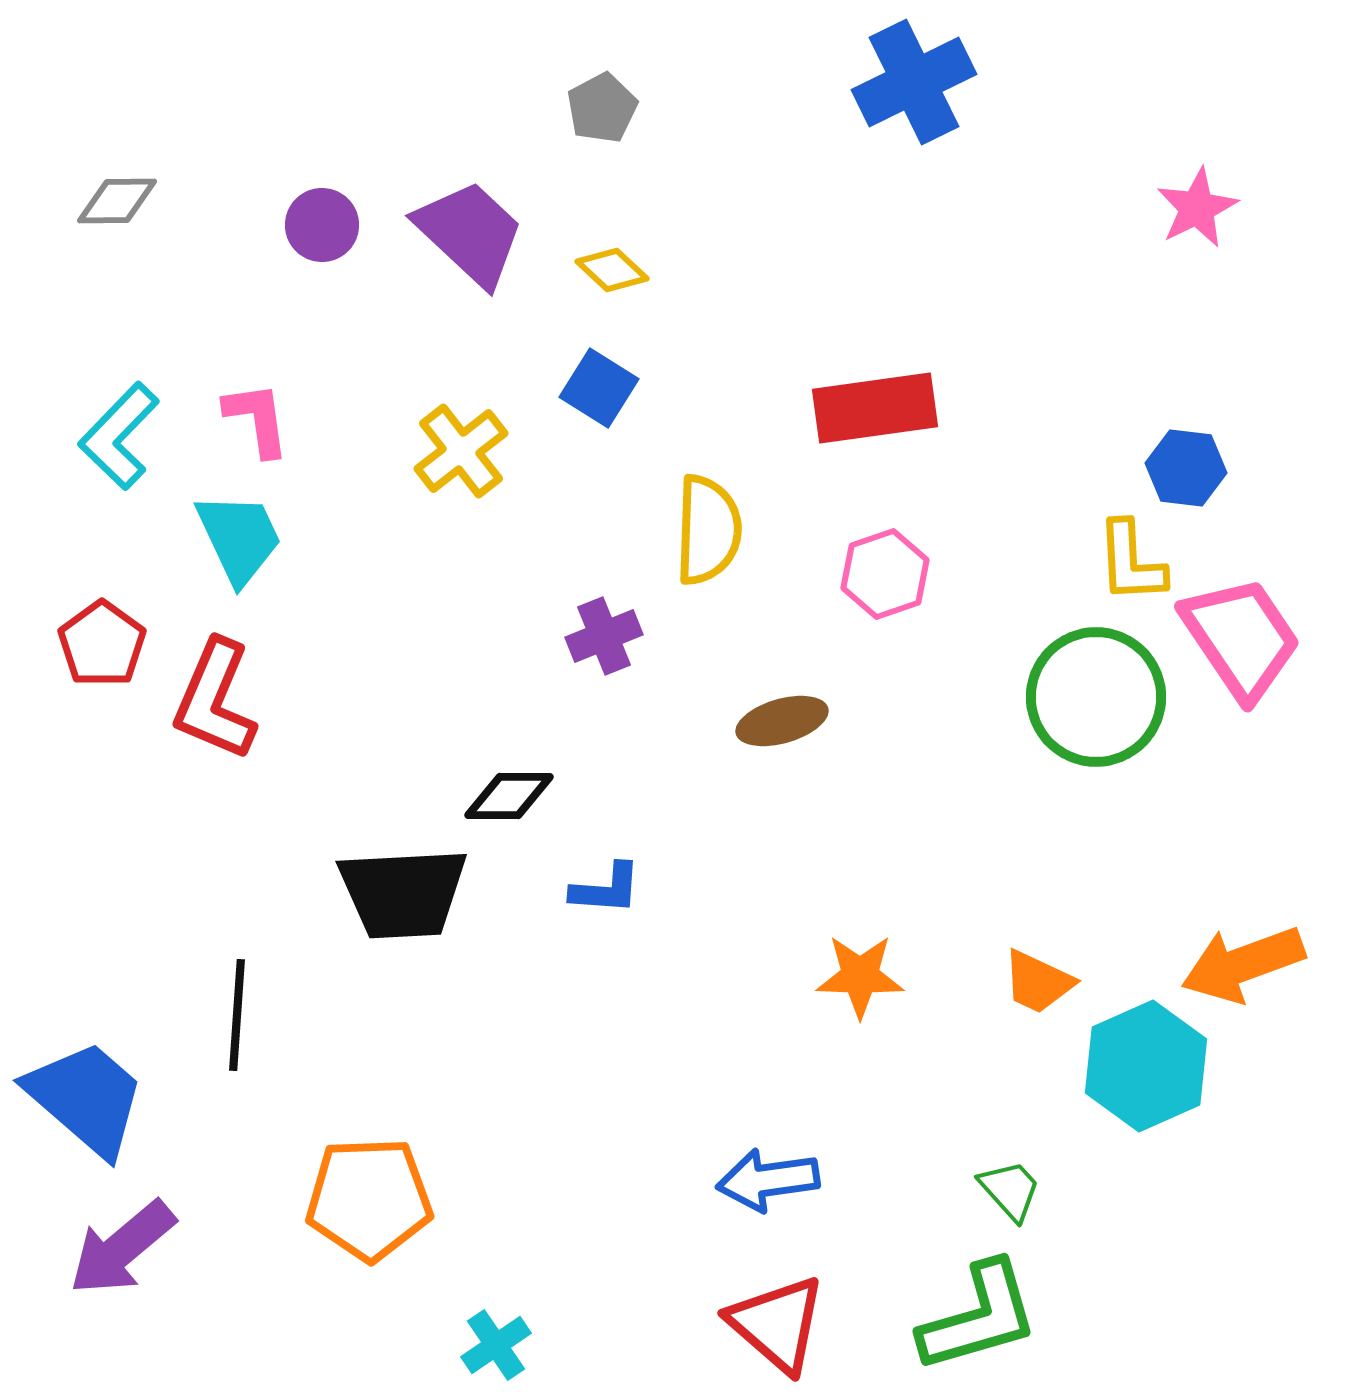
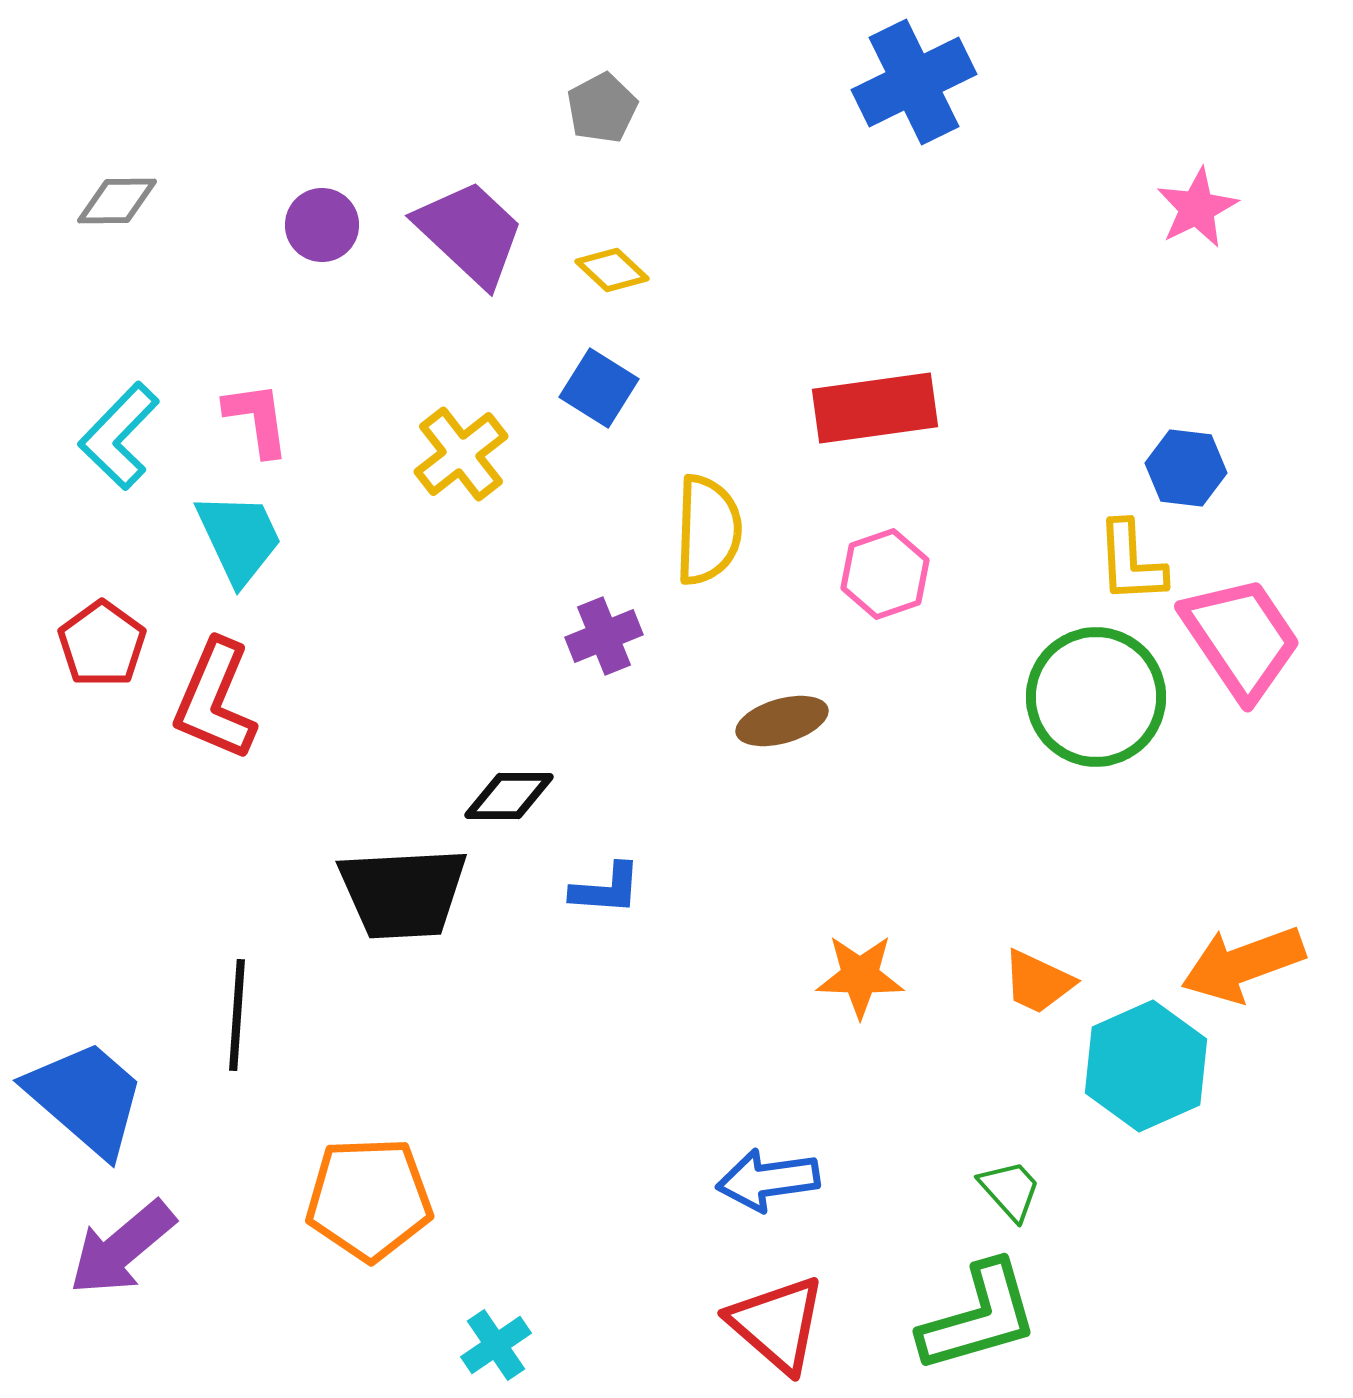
yellow cross: moved 3 px down
